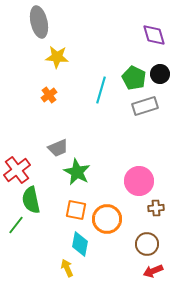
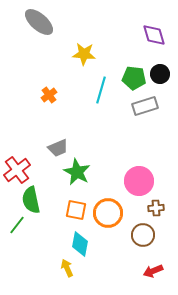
gray ellipse: rotated 36 degrees counterclockwise
yellow star: moved 27 px right, 3 px up
green pentagon: rotated 20 degrees counterclockwise
orange circle: moved 1 px right, 6 px up
green line: moved 1 px right
brown circle: moved 4 px left, 9 px up
